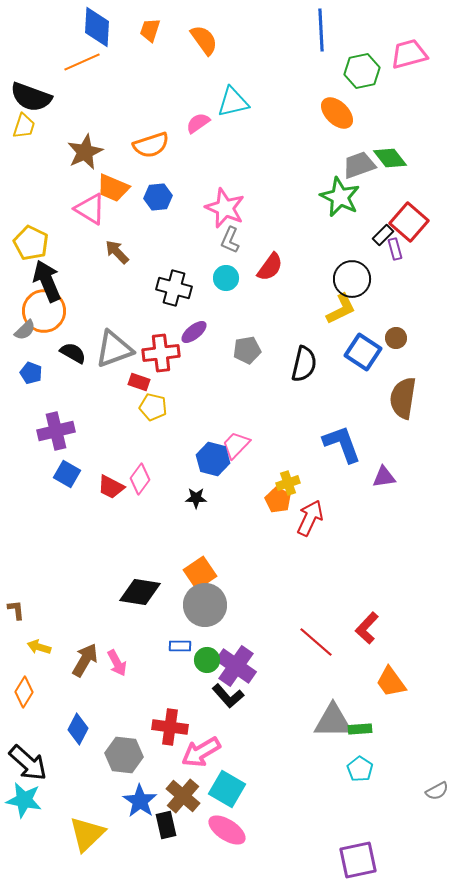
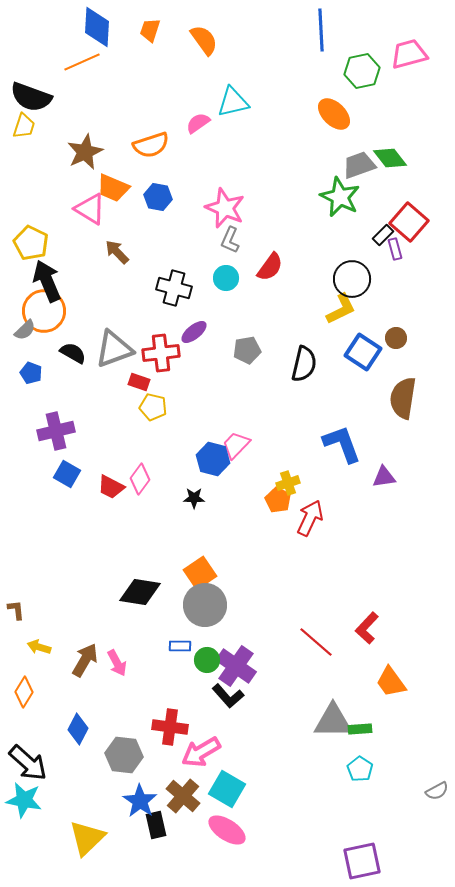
orange ellipse at (337, 113): moved 3 px left, 1 px down
blue hexagon at (158, 197): rotated 16 degrees clockwise
black star at (196, 498): moved 2 px left
black rectangle at (166, 825): moved 10 px left
yellow triangle at (87, 834): moved 4 px down
purple square at (358, 860): moved 4 px right, 1 px down
